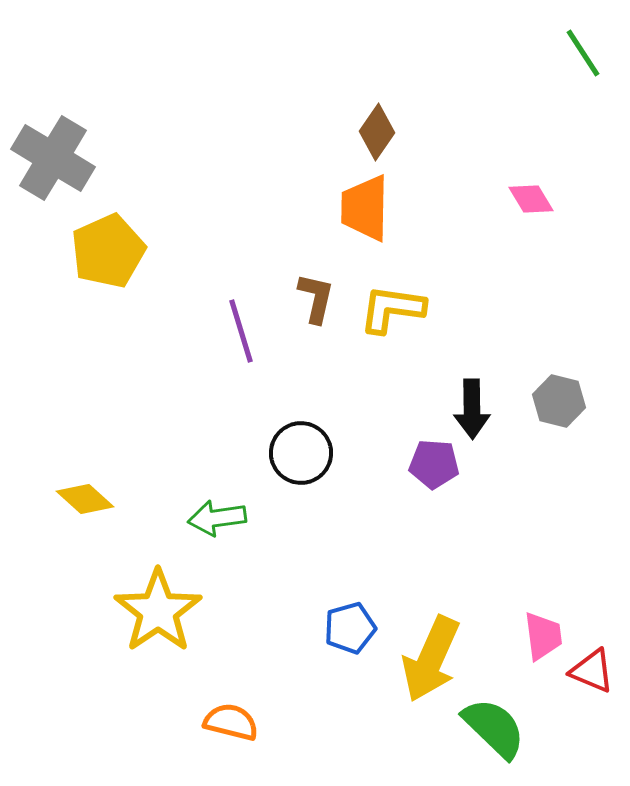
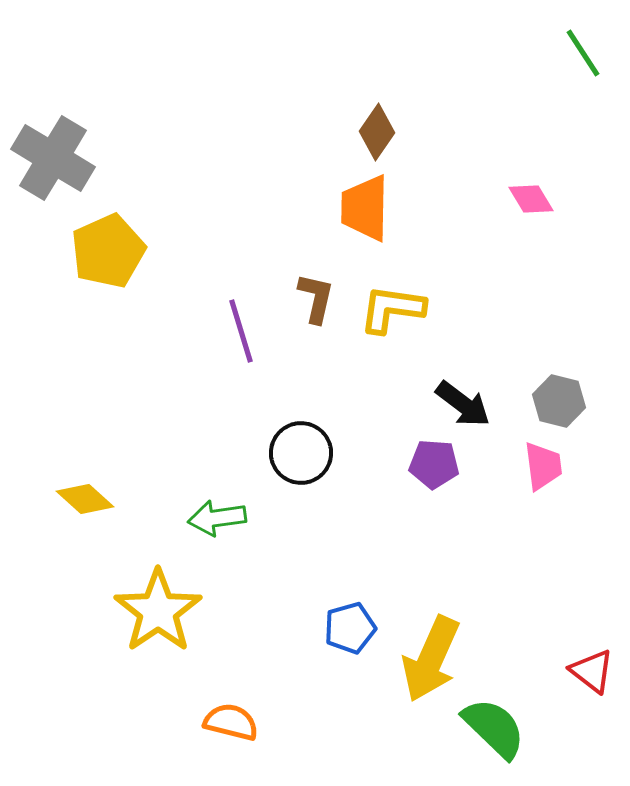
black arrow: moved 9 px left, 5 px up; rotated 52 degrees counterclockwise
pink trapezoid: moved 170 px up
red triangle: rotated 15 degrees clockwise
